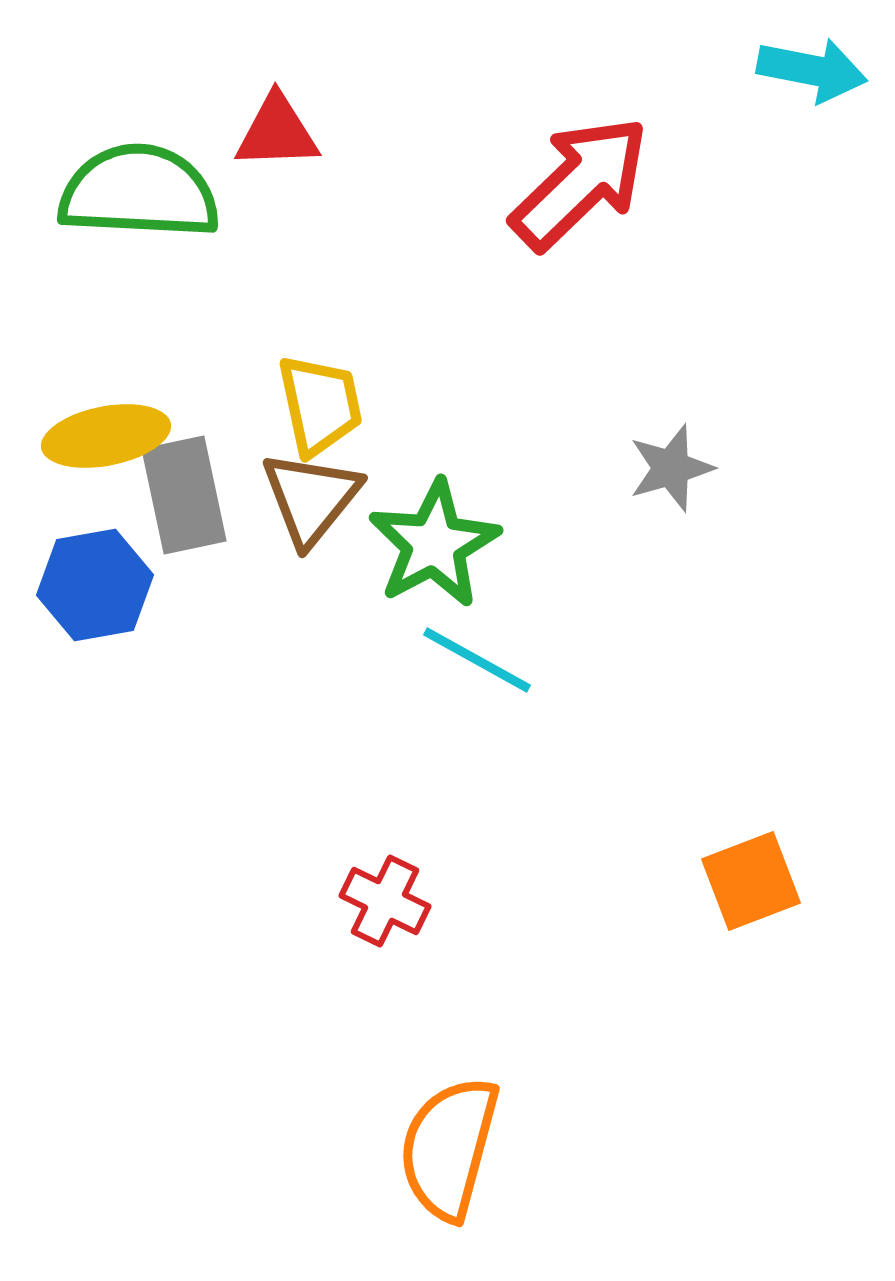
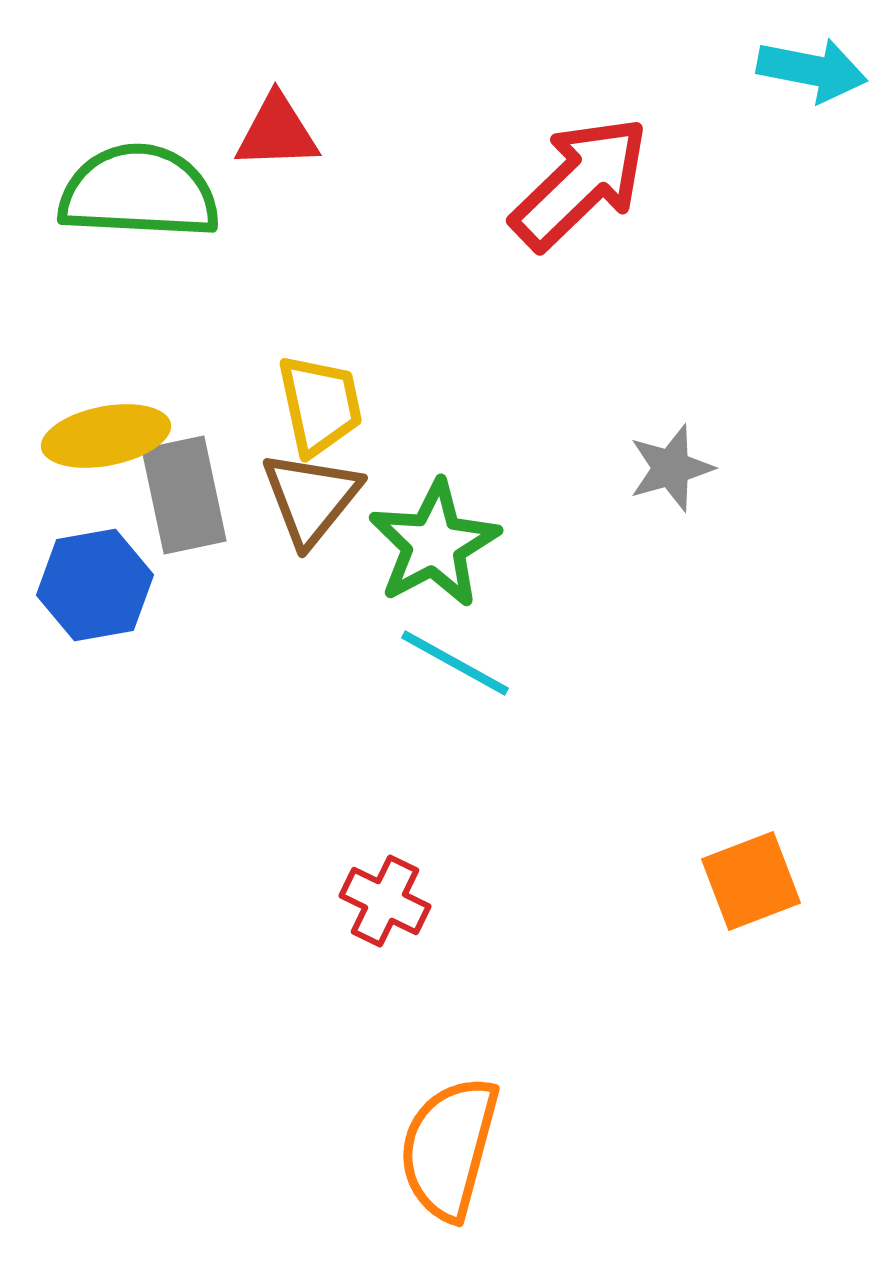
cyan line: moved 22 px left, 3 px down
